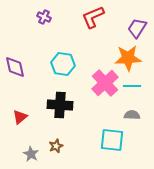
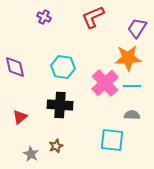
cyan hexagon: moved 3 px down
